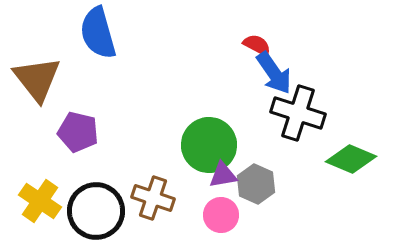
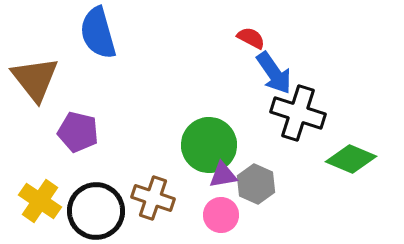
red semicircle: moved 6 px left, 7 px up
brown triangle: moved 2 px left
